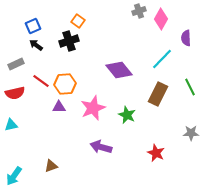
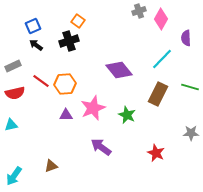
gray rectangle: moved 3 px left, 2 px down
green line: rotated 48 degrees counterclockwise
purple triangle: moved 7 px right, 8 px down
purple arrow: rotated 20 degrees clockwise
